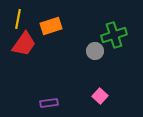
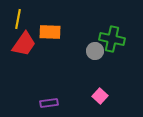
orange rectangle: moved 1 px left, 6 px down; rotated 20 degrees clockwise
green cross: moved 2 px left, 4 px down; rotated 30 degrees clockwise
